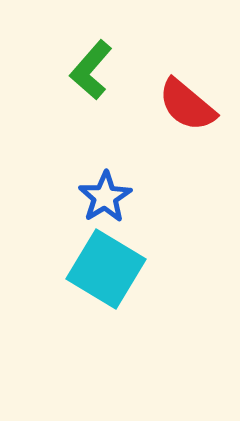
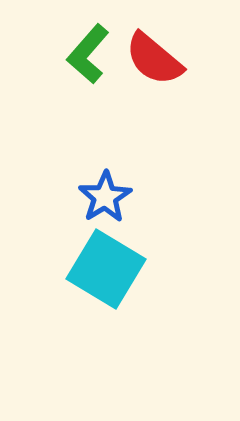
green L-shape: moved 3 px left, 16 px up
red semicircle: moved 33 px left, 46 px up
